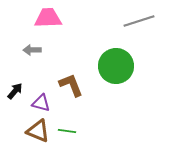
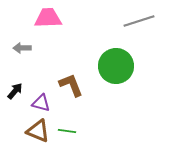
gray arrow: moved 10 px left, 2 px up
